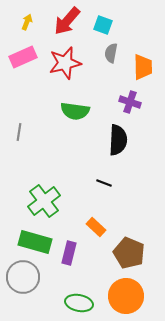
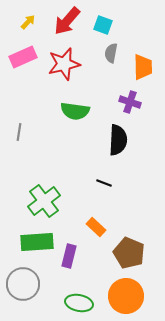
yellow arrow: moved 1 px right; rotated 21 degrees clockwise
red star: moved 1 px left, 1 px down
green rectangle: moved 2 px right; rotated 20 degrees counterclockwise
purple rectangle: moved 3 px down
gray circle: moved 7 px down
